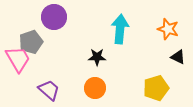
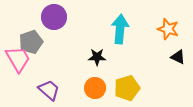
yellow pentagon: moved 29 px left
